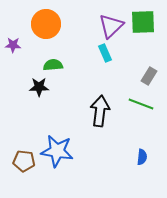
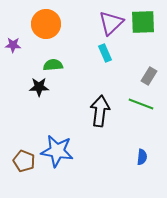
purple triangle: moved 3 px up
brown pentagon: rotated 15 degrees clockwise
